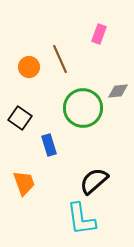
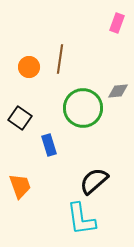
pink rectangle: moved 18 px right, 11 px up
brown line: rotated 32 degrees clockwise
orange trapezoid: moved 4 px left, 3 px down
